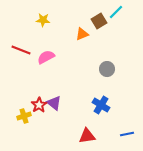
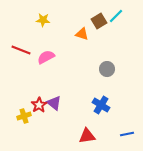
cyan line: moved 4 px down
orange triangle: rotated 40 degrees clockwise
